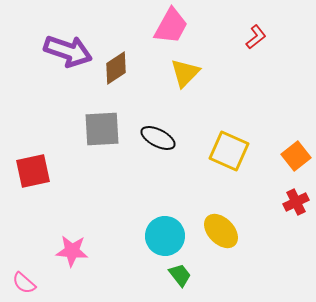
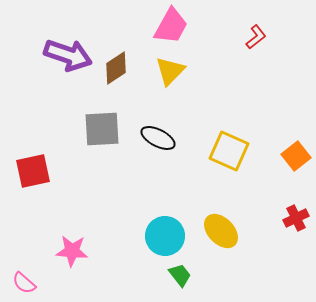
purple arrow: moved 4 px down
yellow triangle: moved 15 px left, 2 px up
red cross: moved 16 px down
